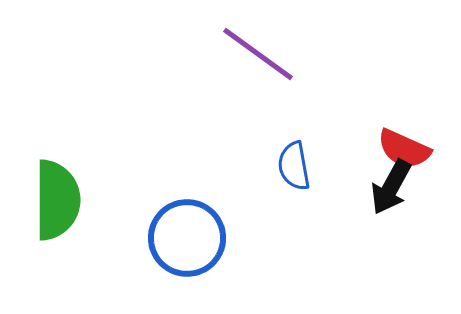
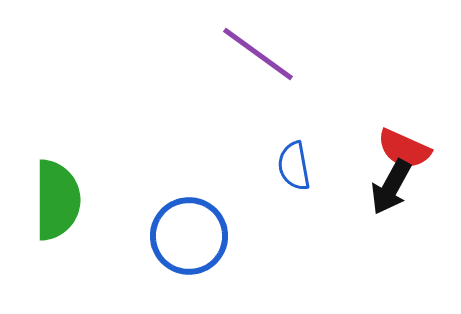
blue circle: moved 2 px right, 2 px up
